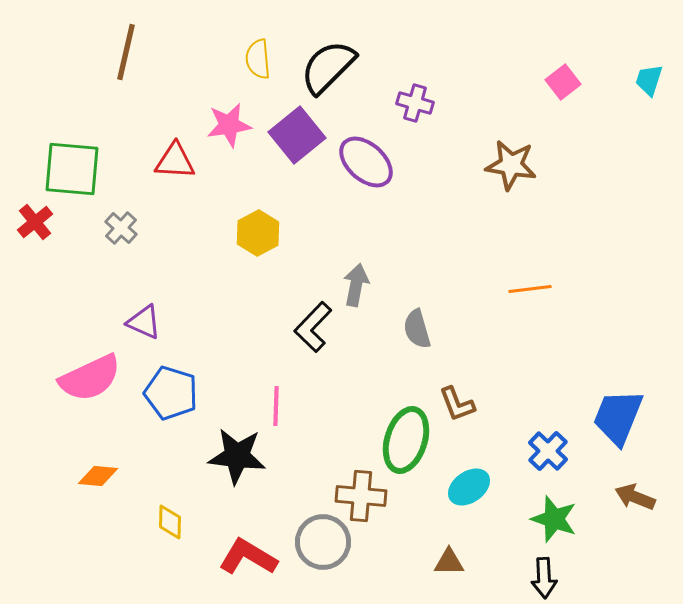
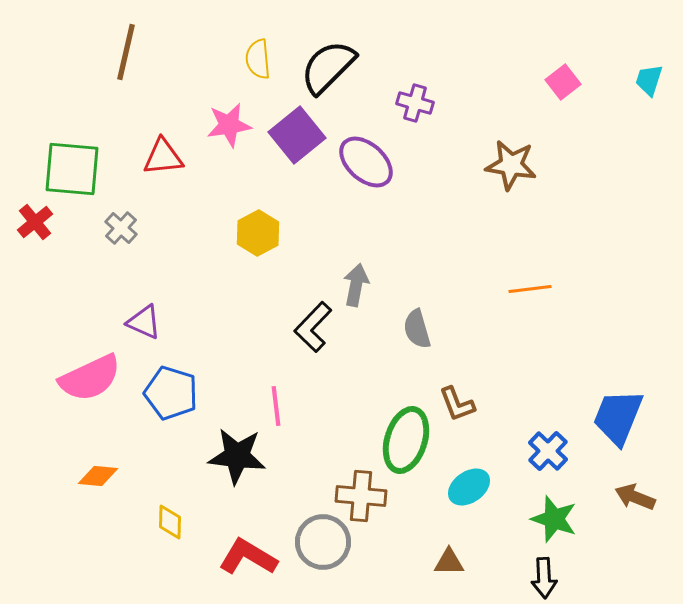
red triangle: moved 12 px left, 4 px up; rotated 9 degrees counterclockwise
pink line: rotated 9 degrees counterclockwise
